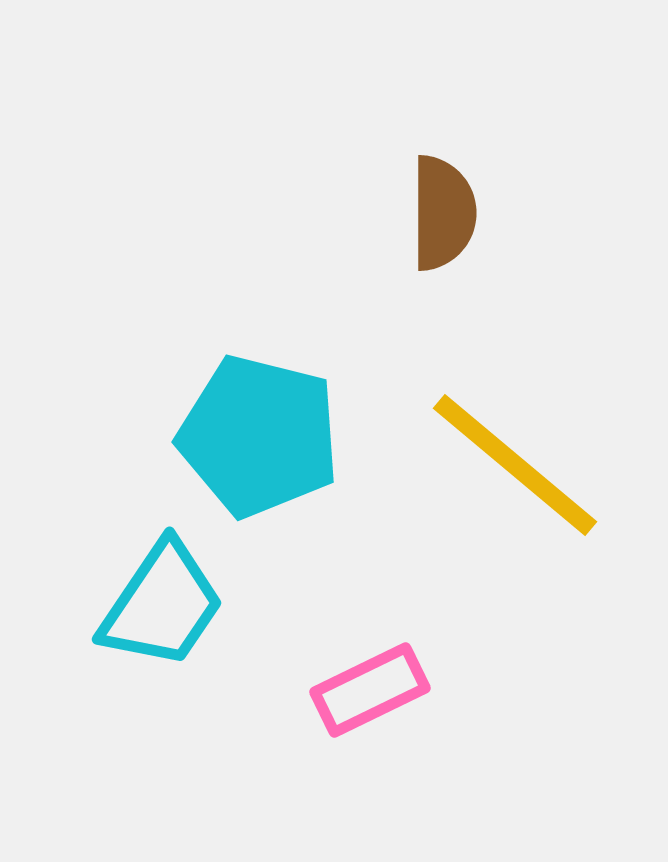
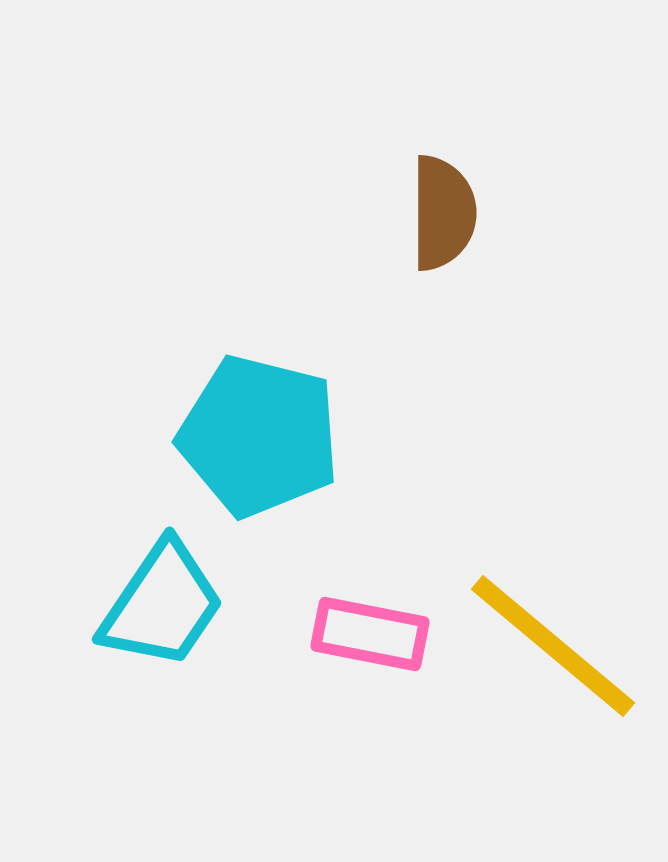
yellow line: moved 38 px right, 181 px down
pink rectangle: moved 56 px up; rotated 37 degrees clockwise
